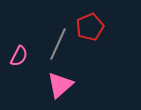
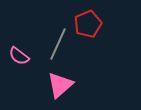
red pentagon: moved 2 px left, 3 px up
pink semicircle: rotated 100 degrees clockwise
